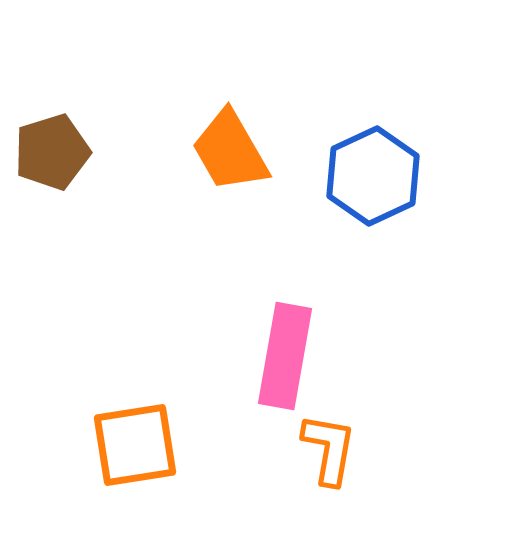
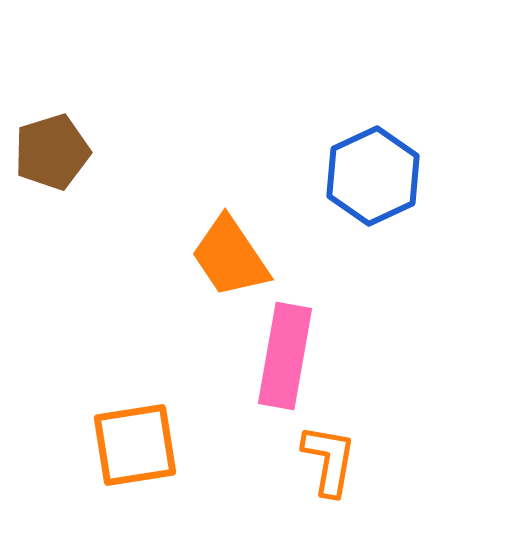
orange trapezoid: moved 106 px down; rotated 4 degrees counterclockwise
orange L-shape: moved 11 px down
